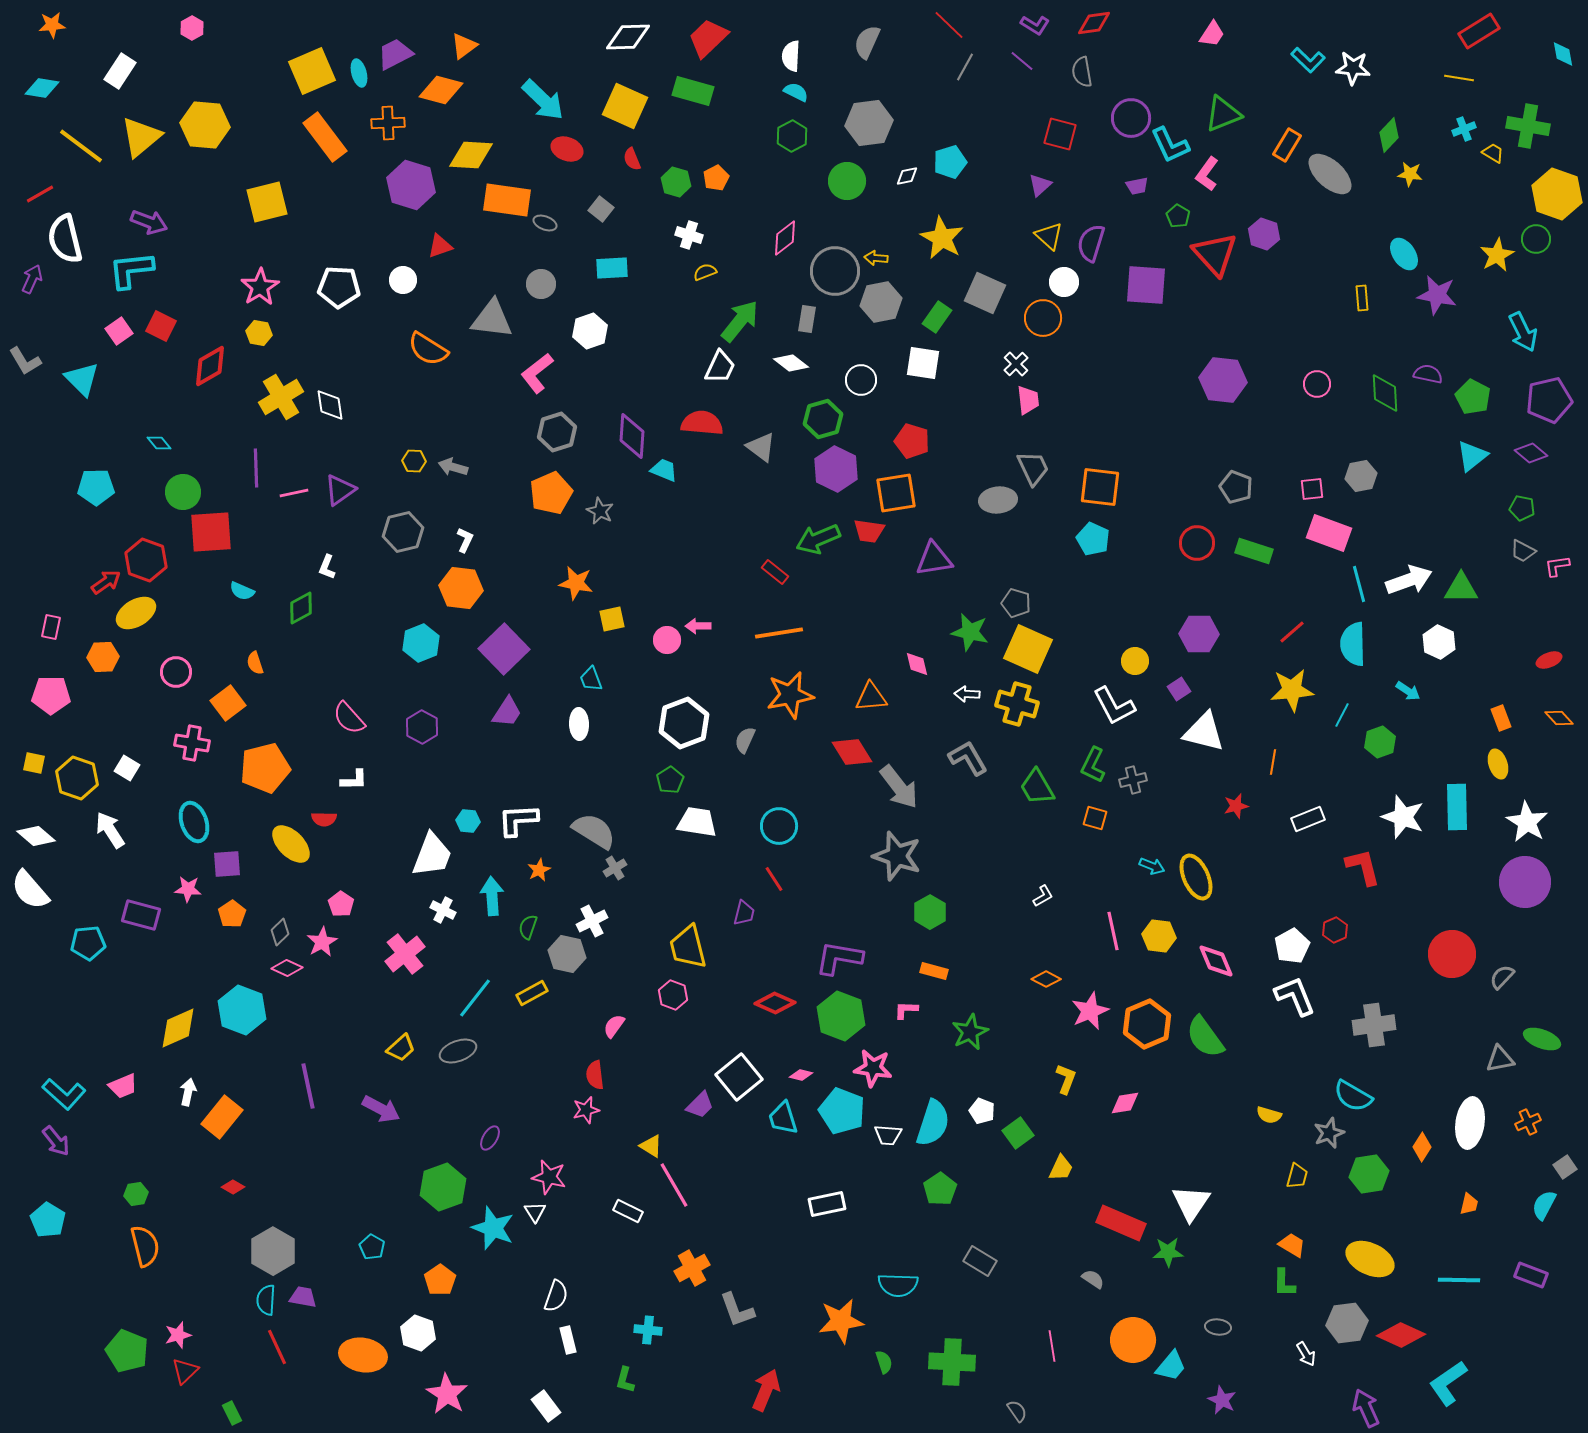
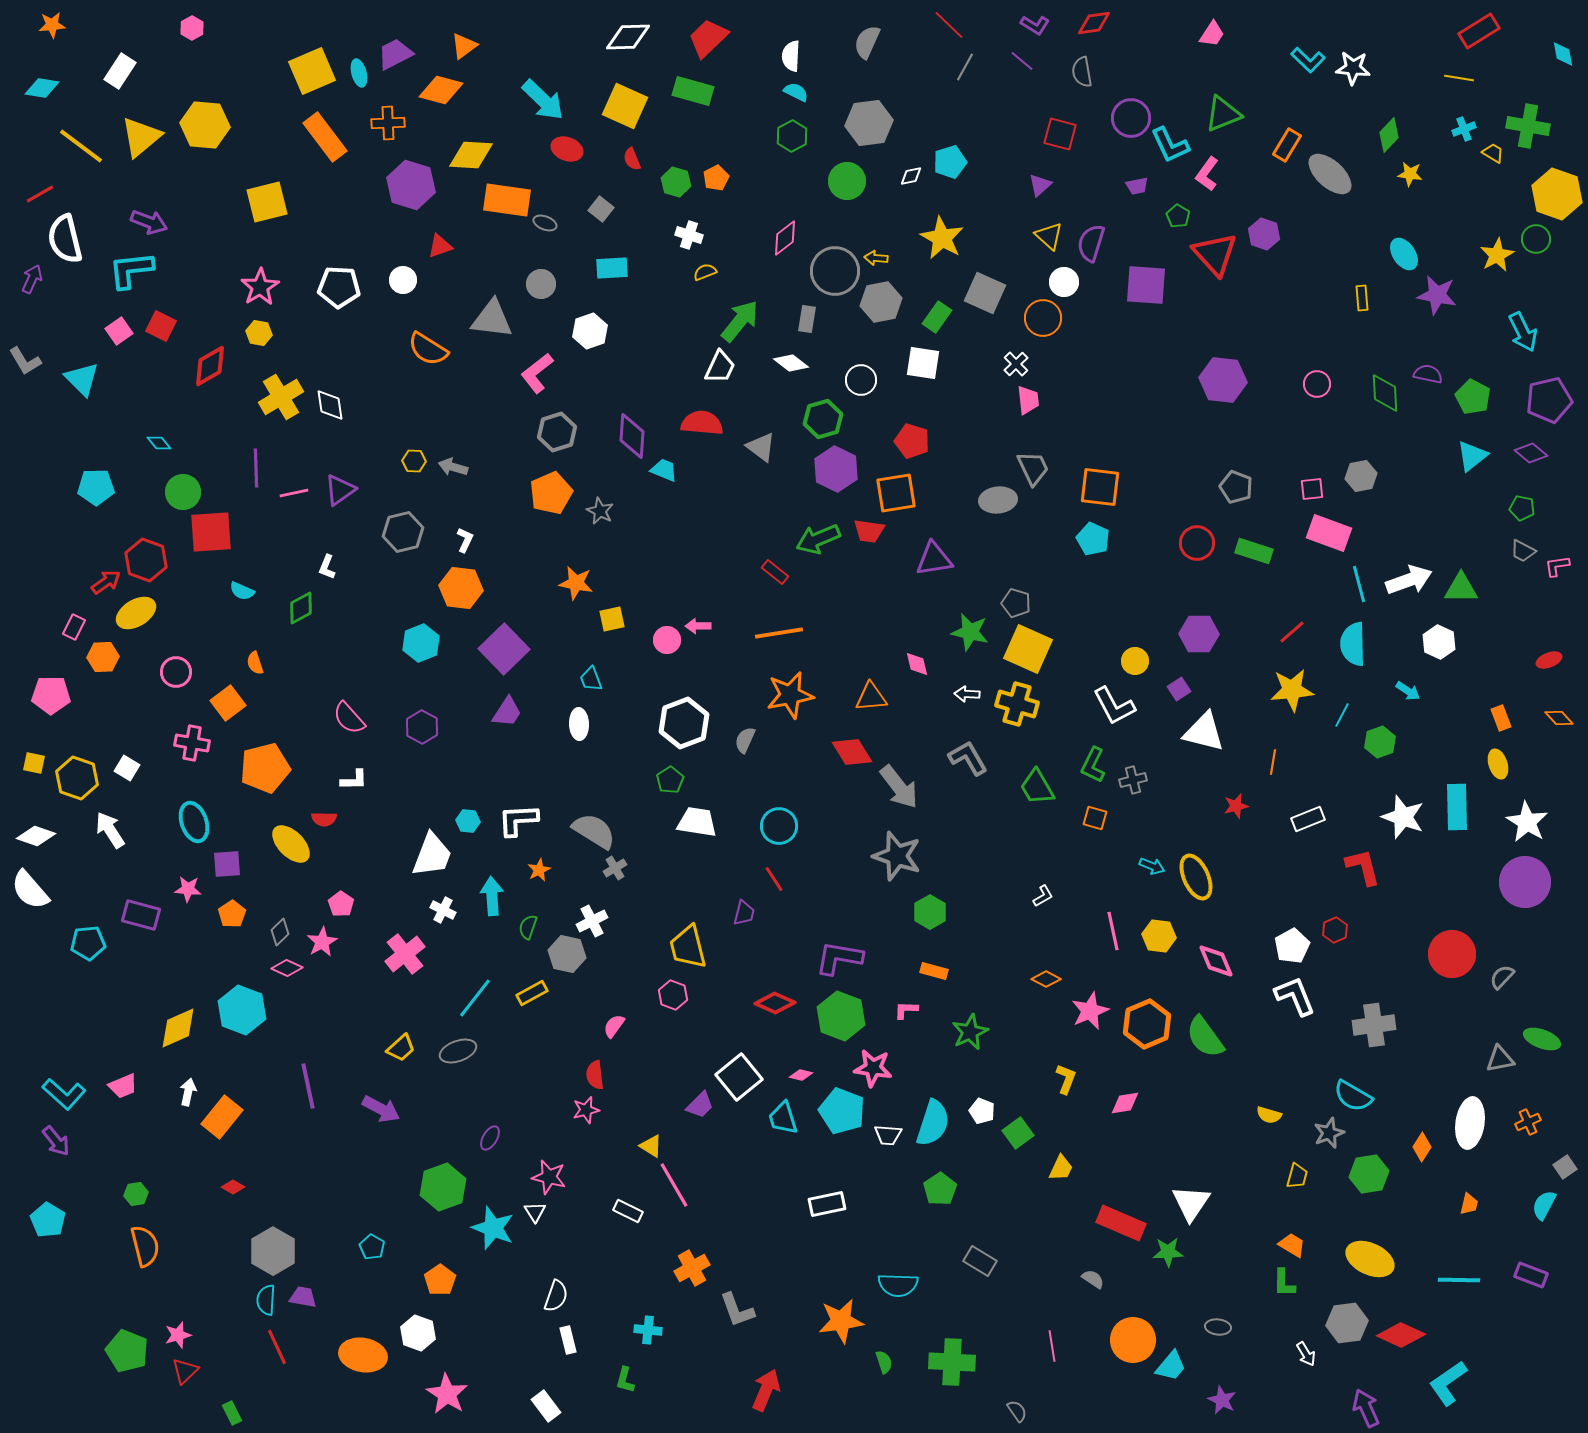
white diamond at (907, 176): moved 4 px right
pink rectangle at (51, 627): moved 23 px right; rotated 15 degrees clockwise
white diamond at (36, 836): rotated 21 degrees counterclockwise
